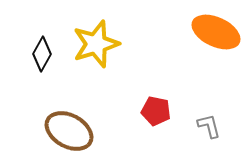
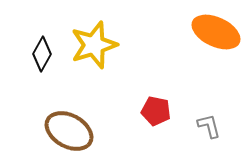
yellow star: moved 2 px left, 1 px down
